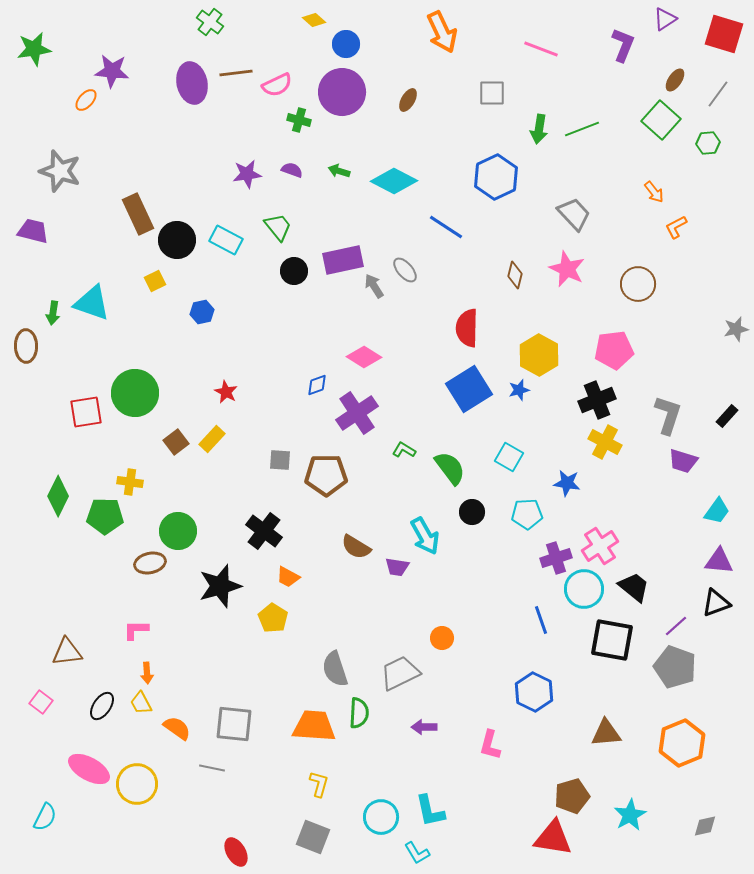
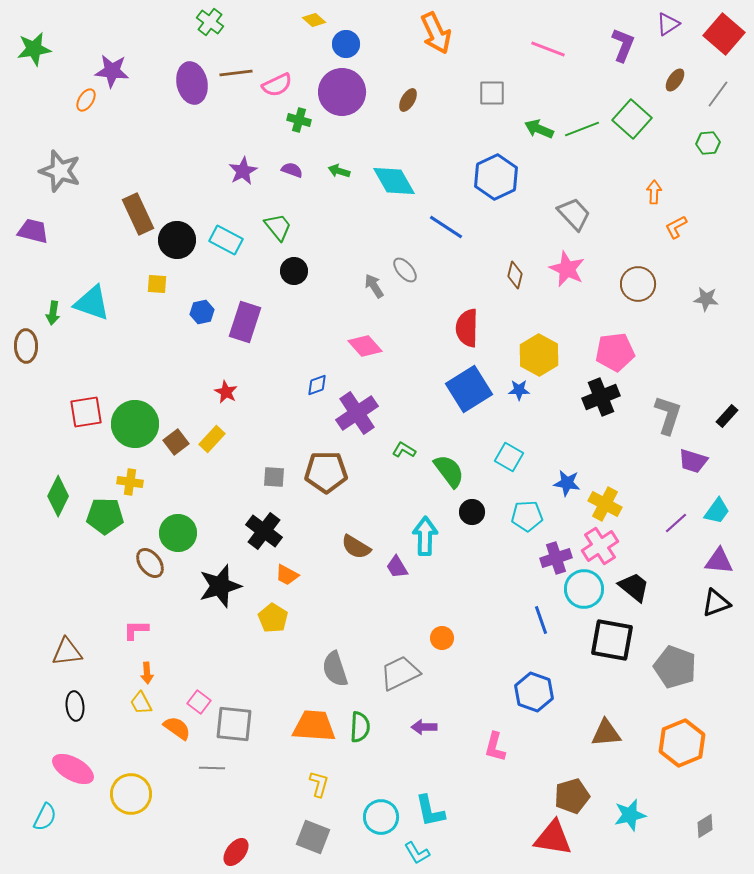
purple triangle at (665, 19): moved 3 px right, 5 px down
orange arrow at (442, 32): moved 6 px left, 1 px down
red square at (724, 34): rotated 24 degrees clockwise
pink line at (541, 49): moved 7 px right
orange ellipse at (86, 100): rotated 10 degrees counterclockwise
green square at (661, 120): moved 29 px left, 1 px up
green arrow at (539, 129): rotated 104 degrees clockwise
purple star at (247, 174): moved 4 px left, 3 px up; rotated 20 degrees counterclockwise
cyan diamond at (394, 181): rotated 33 degrees clockwise
orange arrow at (654, 192): rotated 140 degrees counterclockwise
purple rectangle at (343, 260): moved 98 px left, 62 px down; rotated 60 degrees counterclockwise
yellow square at (155, 281): moved 2 px right, 3 px down; rotated 30 degrees clockwise
gray star at (736, 329): moved 30 px left, 30 px up; rotated 20 degrees clockwise
pink pentagon at (614, 350): moved 1 px right, 2 px down
pink diamond at (364, 357): moved 1 px right, 11 px up; rotated 16 degrees clockwise
blue star at (519, 390): rotated 15 degrees clockwise
green circle at (135, 393): moved 31 px down
black cross at (597, 400): moved 4 px right, 3 px up
yellow cross at (605, 442): moved 62 px down
gray square at (280, 460): moved 6 px left, 17 px down
purple trapezoid at (683, 461): moved 10 px right
green semicircle at (450, 468): moved 1 px left, 3 px down
brown pentagon at (326, 475): moved 3 px up
cyan pentagon at (527, 514): moved 2 px down
green circle at (178, 531): moved 2 px down
cyan arrow at (425, 536): rotated 150 degrees counterclockwise
brown ellipse at (150, 563): rotated 64 degrees clockwise
purple trapezoid at (397, 567): rotated 50 degrees clockwise
orange trapezoid at (288, 577): moved 1 px left, 2 px up
purple line at (676, 626): moved 103 px up
blue hexagon at (534, 692): rotated 6 degrees counterclockwise
pink square at (41, 702): moved 158 px right
black ellipse at (102, 706): moved 27 px left; rotated 40 degrees counterclockwise
green semicircle at (359, 713): moved 1 px right, 14 px down
pink L-shape at (490, 745): moved 5 px right, 2 px down
gray line at (212, 768): rotated 10 degrees counterclockwise
pink ellipse at (89, 769): moved 16 px left
yellow circle at (137, 784): moved 6 px left, 10 px down
cyan star at (630, 815): rotated 16 degrees clockwise
gray diamond at (705, 826): rotated 20 degrees counterclockwise
red ellipse at (236, 852): rotated 68 degrees clockwise
